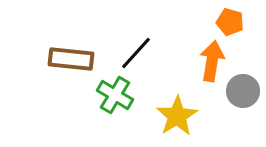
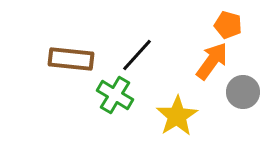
orange pentagon: moved 2 px left, 3 px down
black line: moved 1 px right, 2 px down
orange arrow: rotated 27 degrees clockwise
gray circle: moved 1 px down
